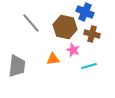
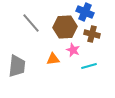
brown hexagon: rotated 15 degrees counterclockwise
